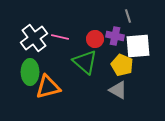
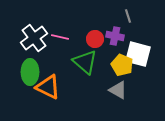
white square: moved 8 px down; rotated 20 degrees clockwise
orange triangle: rotated 40 degrees clockwise
